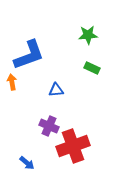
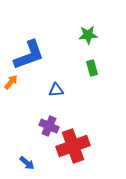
green rectangle: rotated 49 degrees clockwise
orange arrow: moved 1 px left; rotated 49 degrees clockwise
